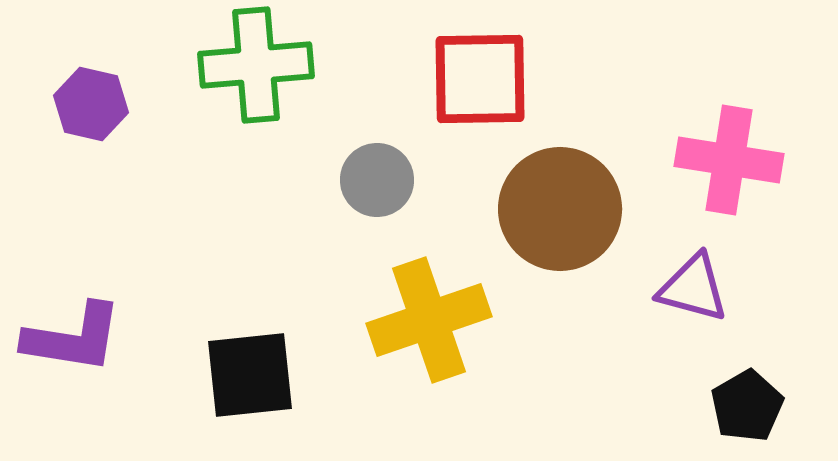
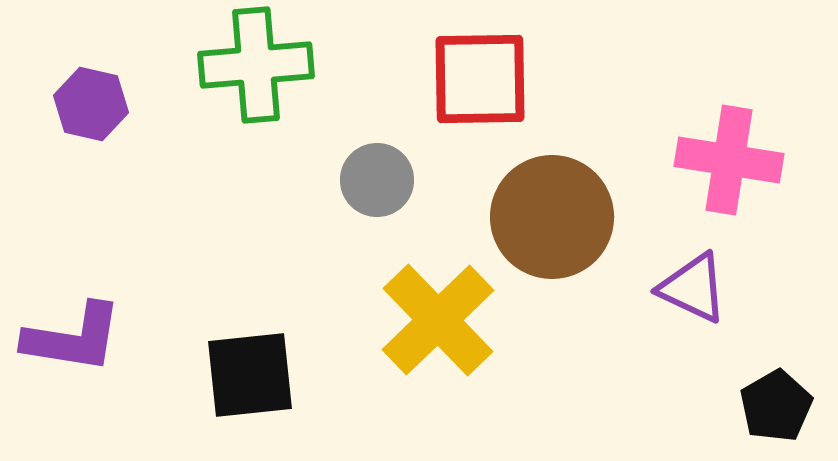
brown circle: moved 8 px left, 8 px down
purple triangle: rotated 10 degrees clockwise
yellow cross: moved 9 px right; rotated 25 degrees counterclockwise
black pentagon: moved 29 px right
